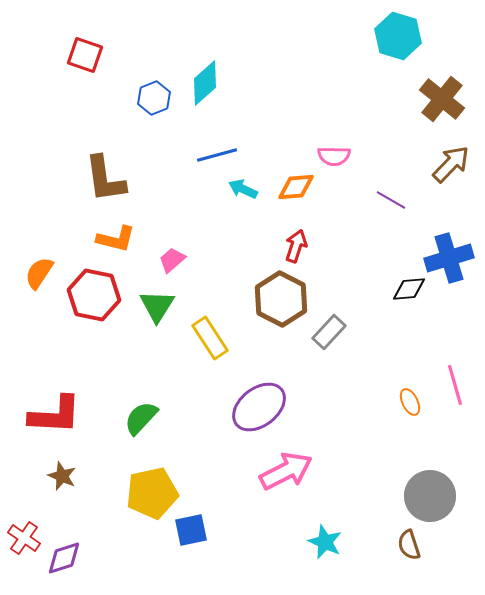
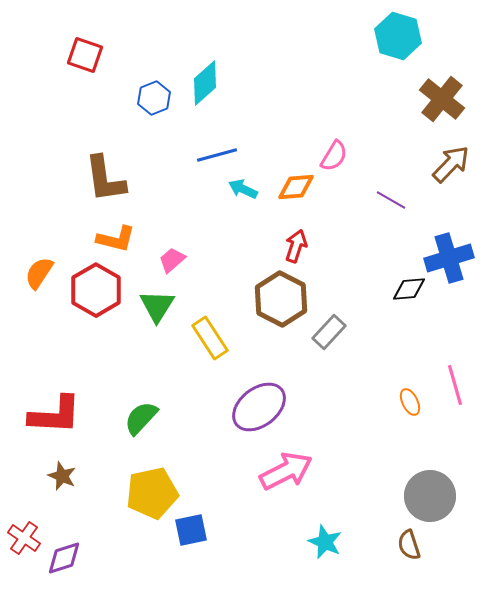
pink semicircle: rotated 60 degrees counterclockwise
red hexagon: moved 2 px right, 5 px up; rotated 18 degrees clockwise
